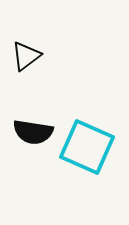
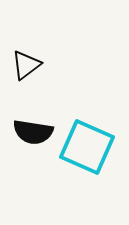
black triangle: moved 9 px down
